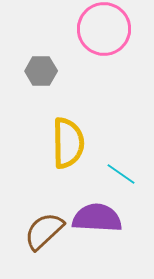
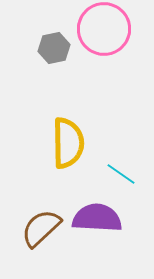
gray hexagon: moved 13 px right, 23 px up; rotated 12 degrees counterclockwise
brown semicircle: moved 3 px left, 3 px up
